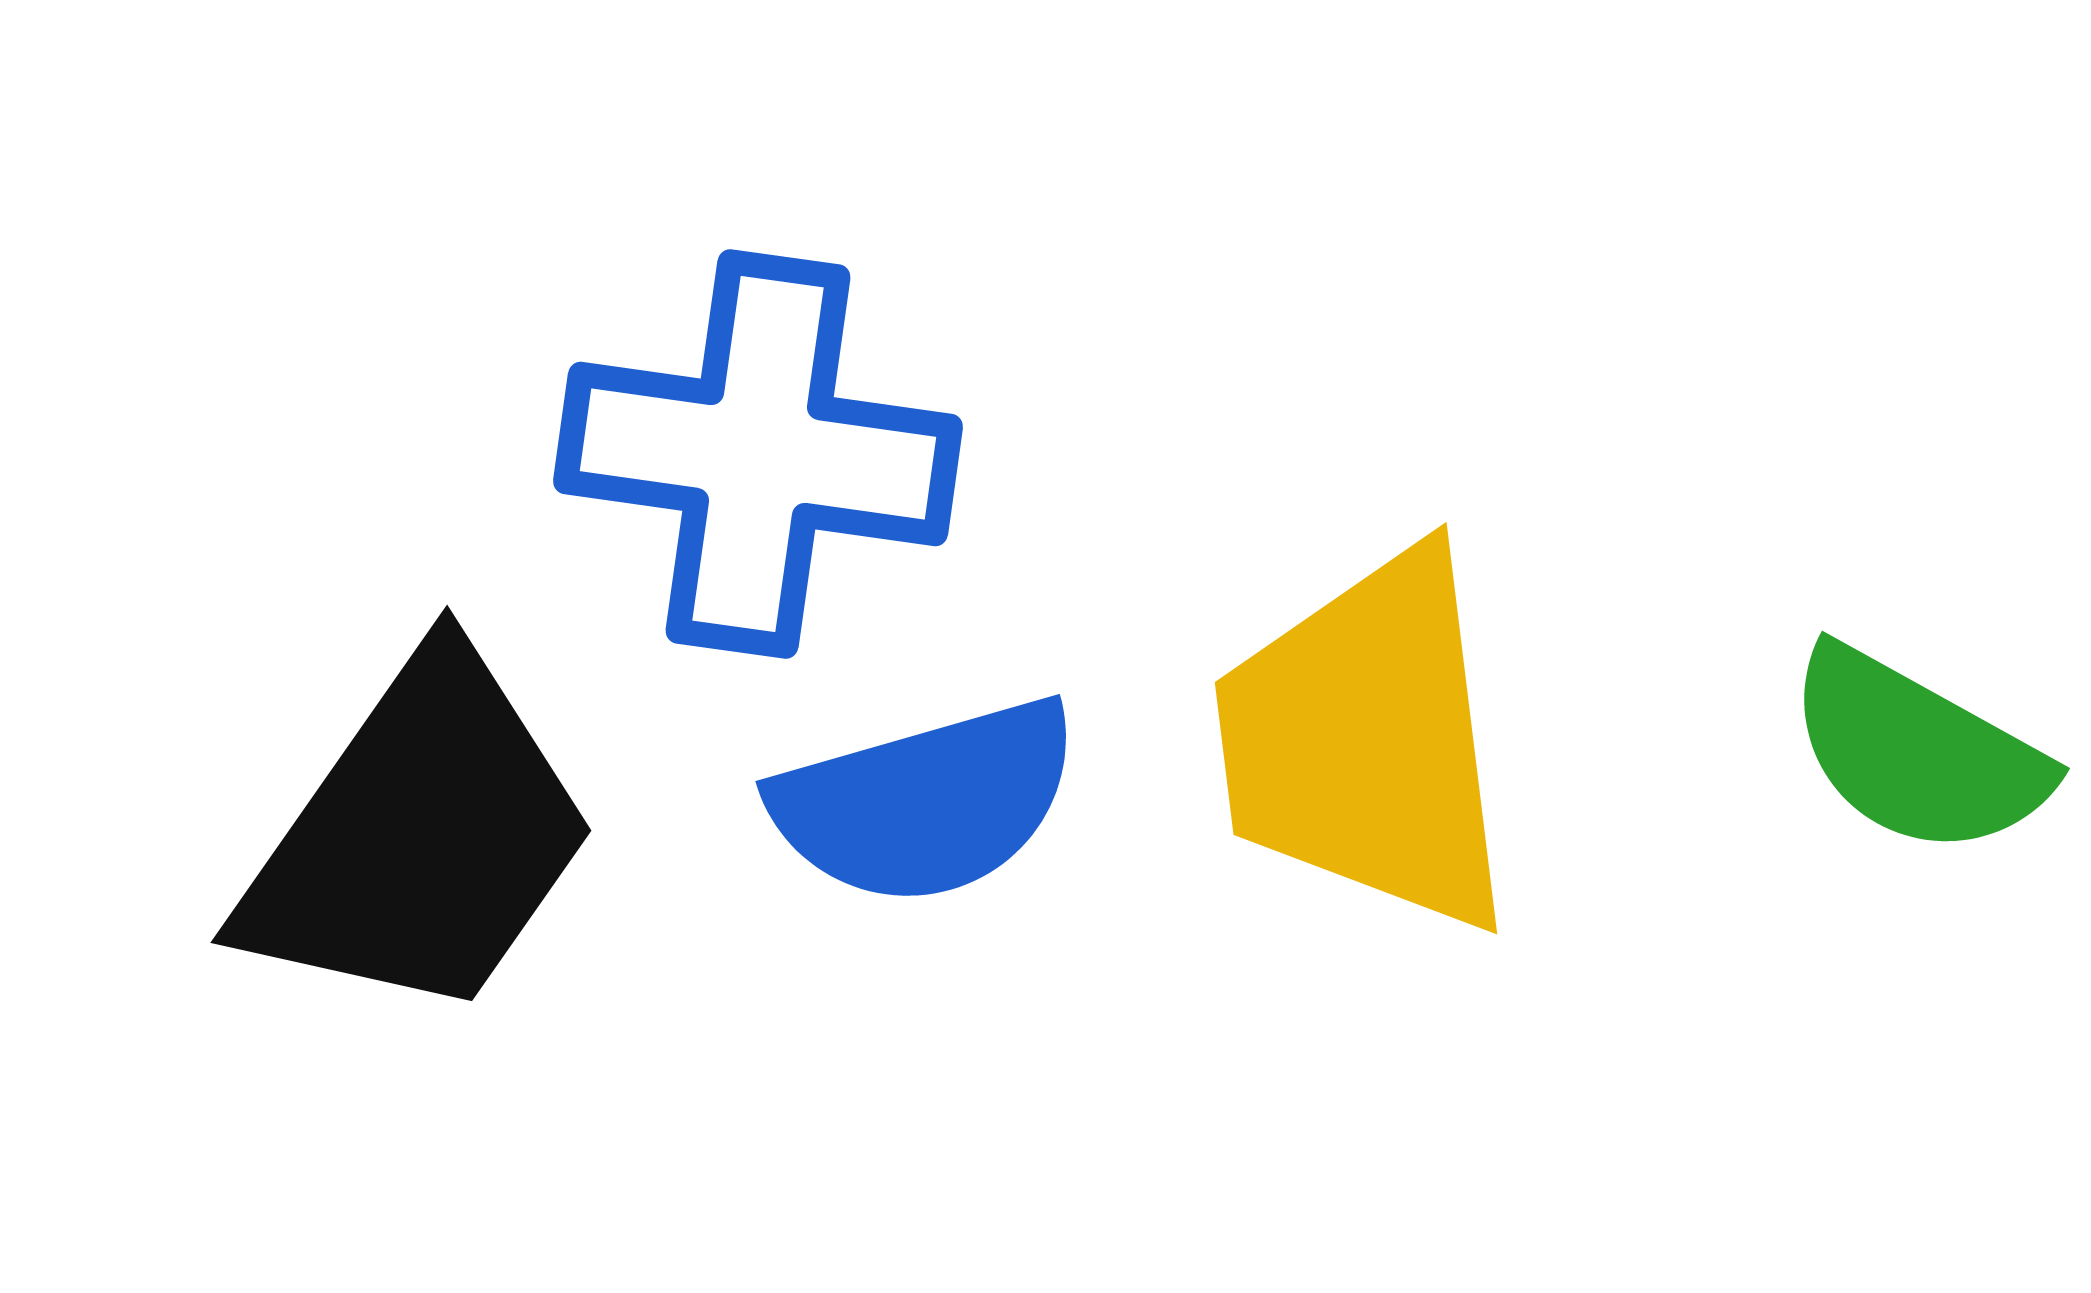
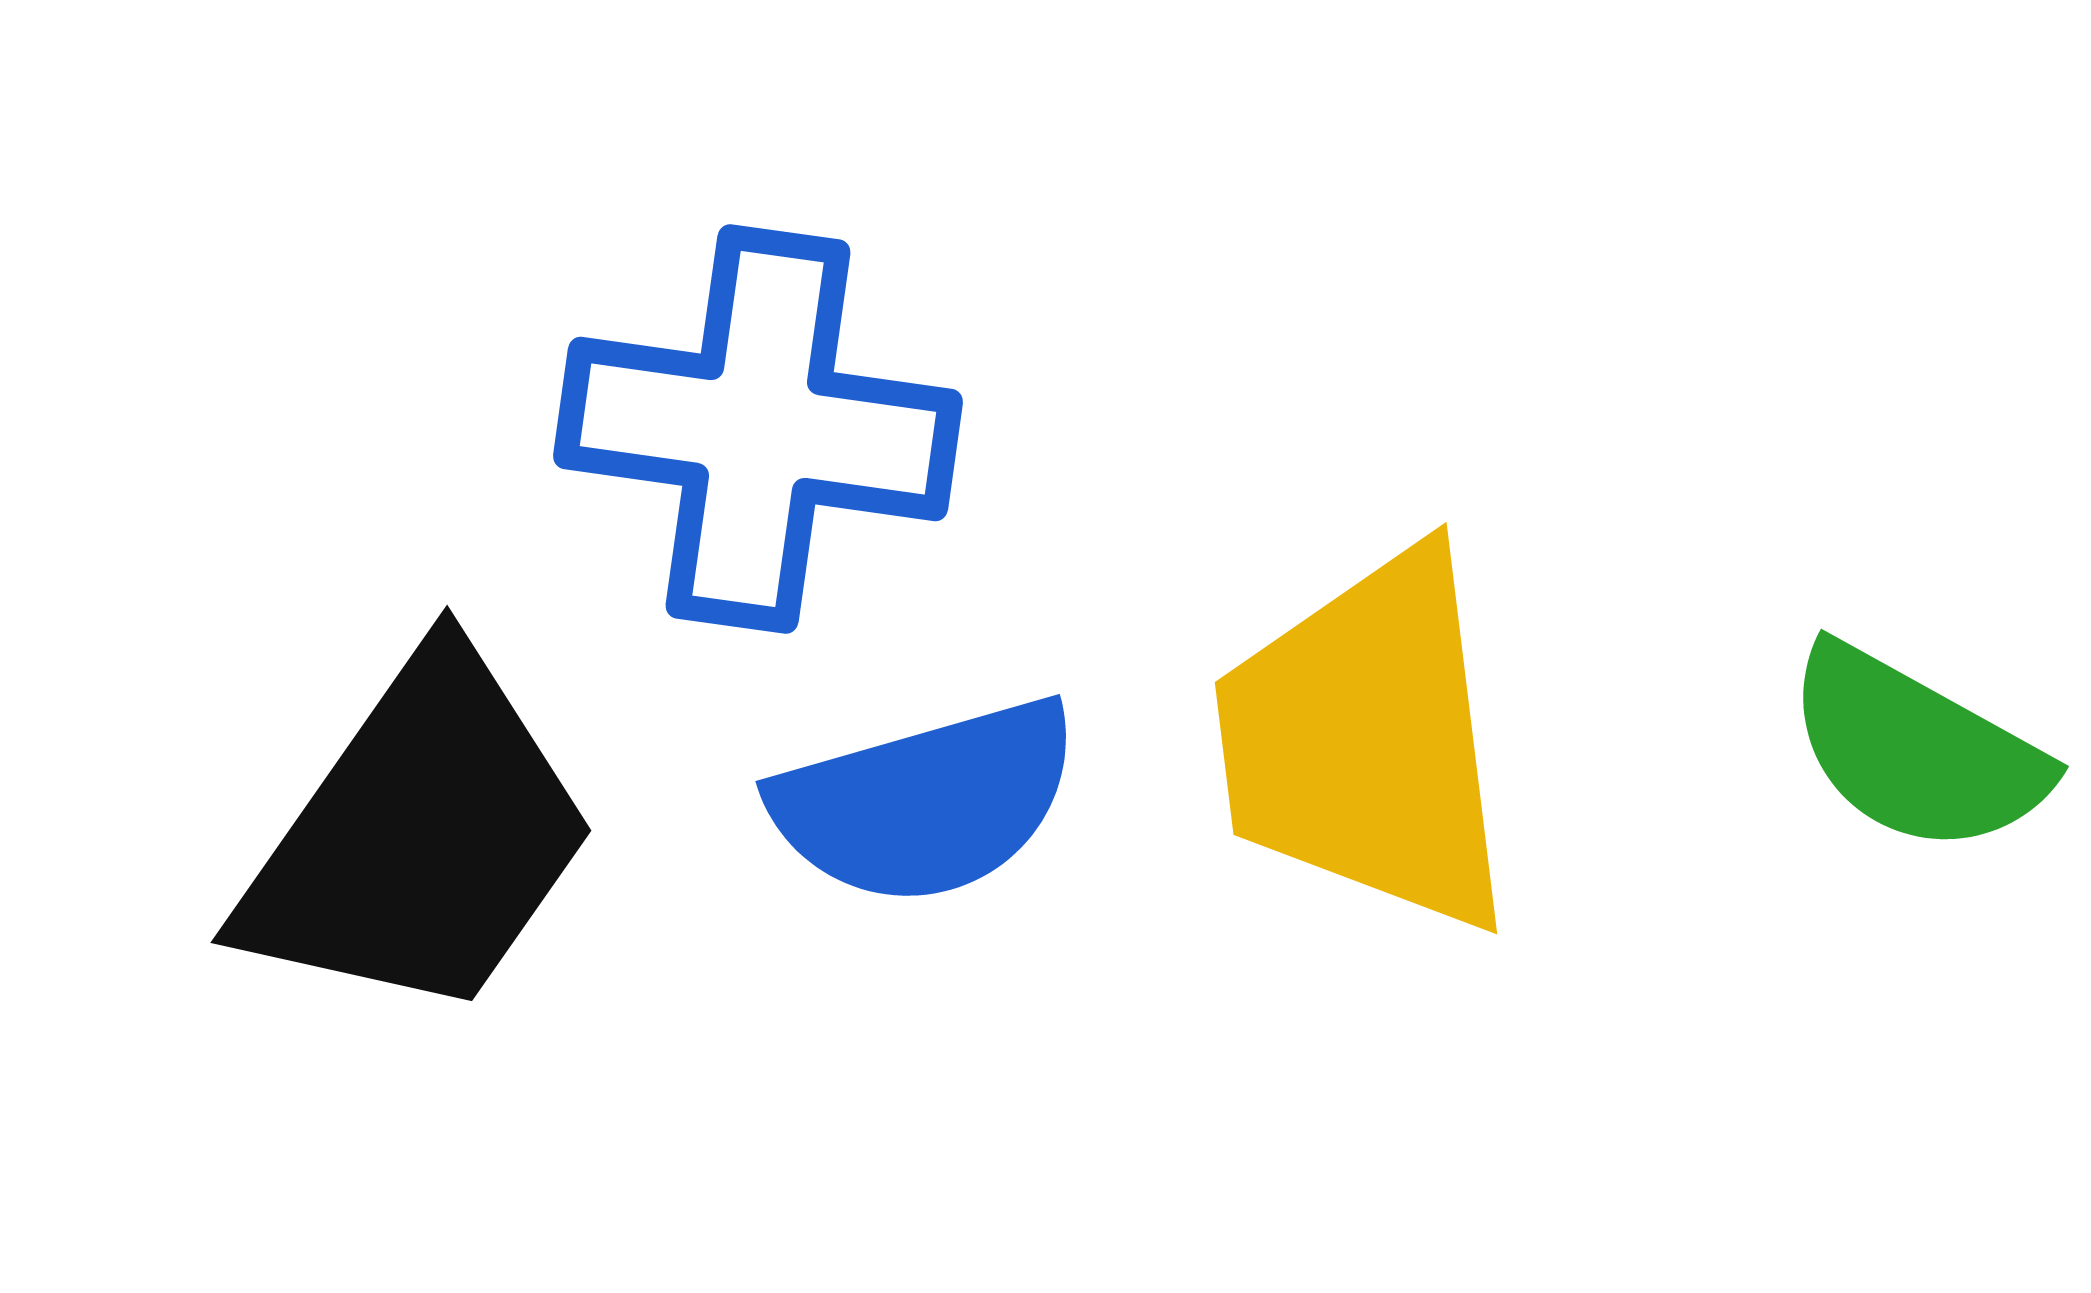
blue cross: moved 25 px up
green semicircle: moved 1 px left, 2 px up
